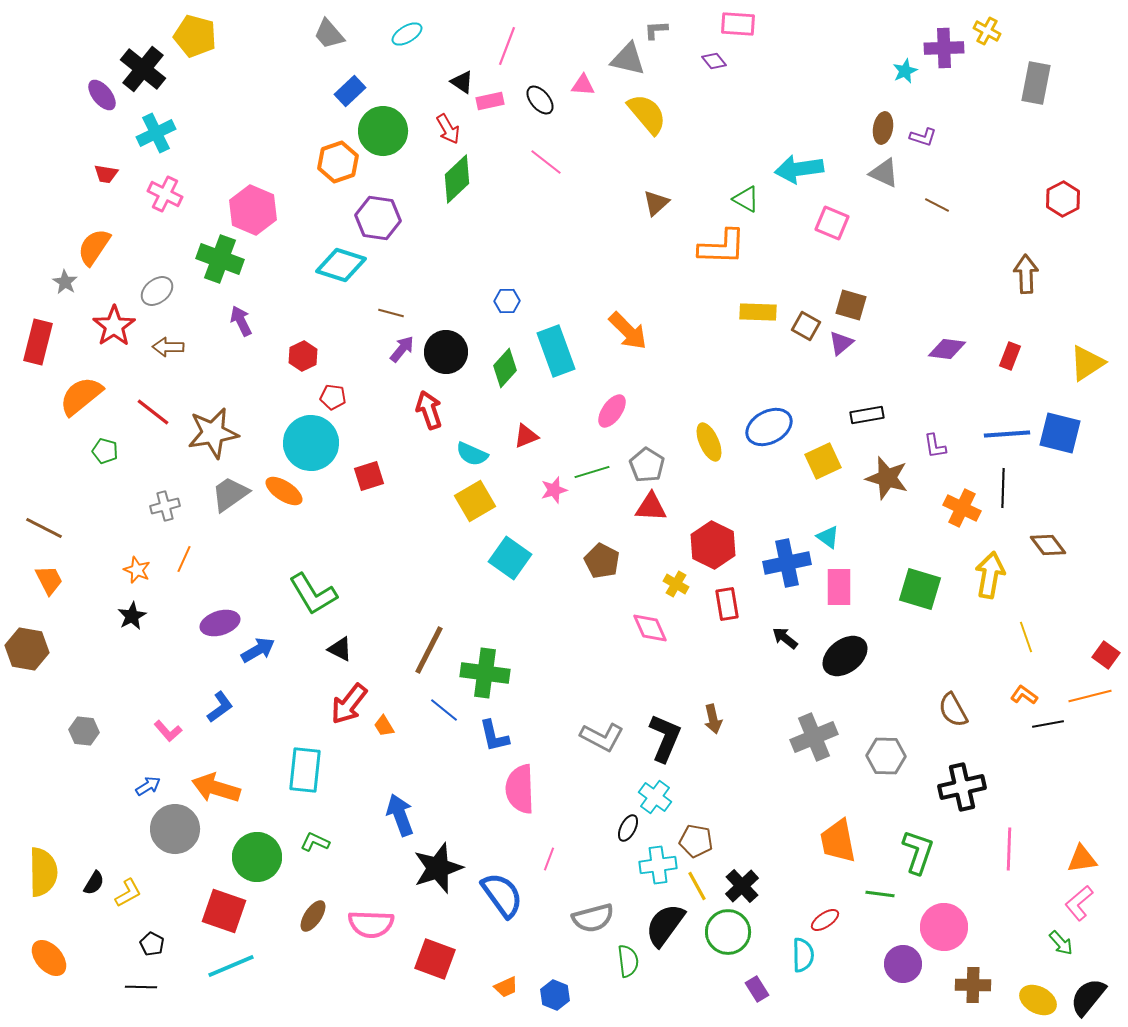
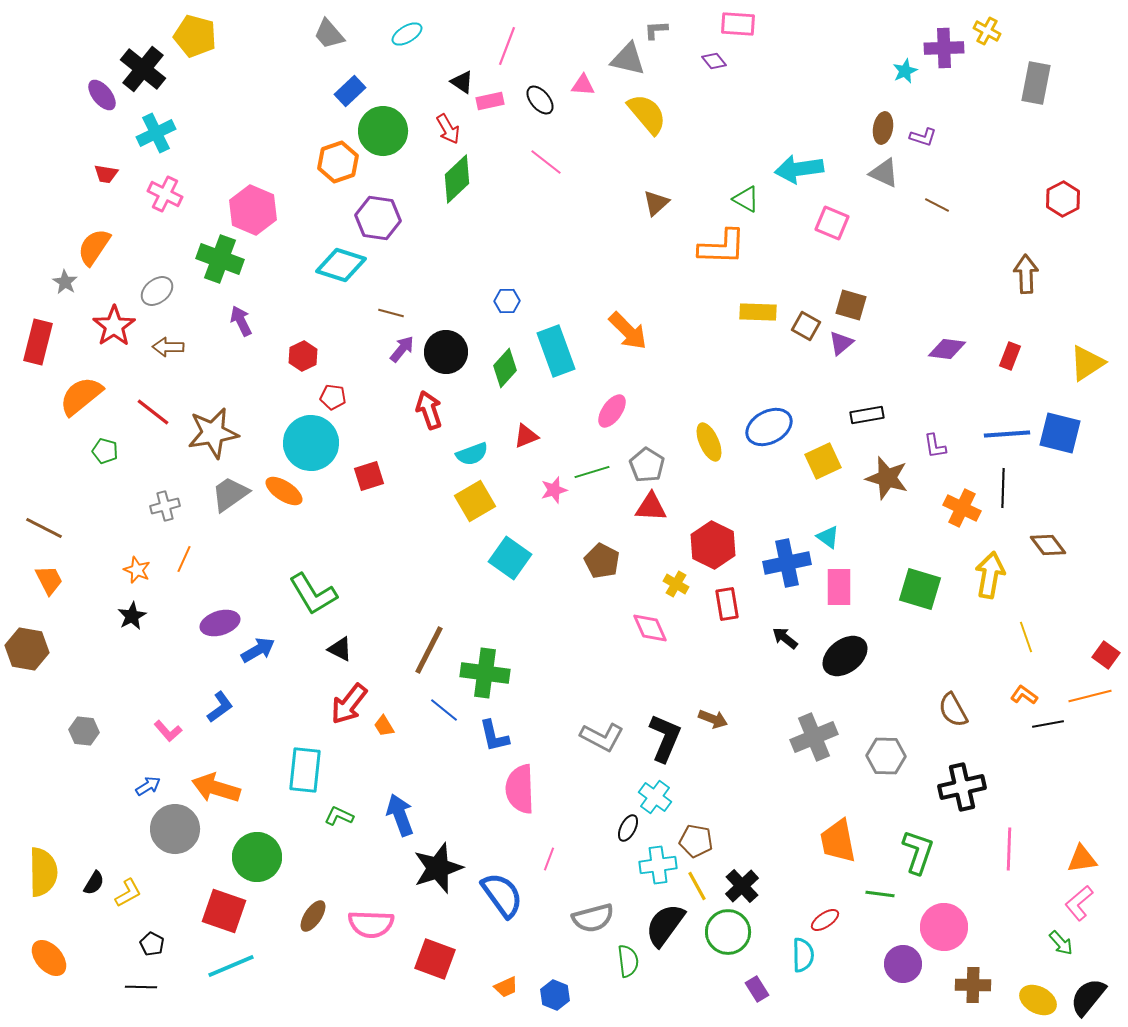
cyan semicircle at (472, 454): rotated 44 degrees counterclockwise
brown arrow at (713, 719): rotated 56 degrees counterclockwise
green L-shape at (315, 842): moved 24 px right, 26 px up
